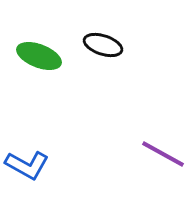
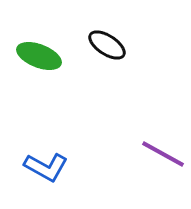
black ellipse: moved 4 px right; rotated 15 degrees clockwise
blue L-shape: moved 19 px right, 2 px down
